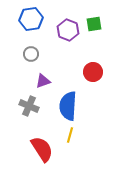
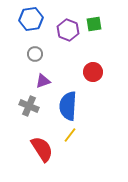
gray circle: moved 4 px right
yellow line: rotated 21 degrees clockwise
